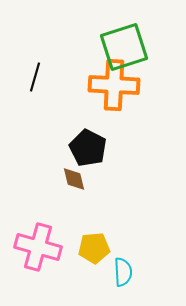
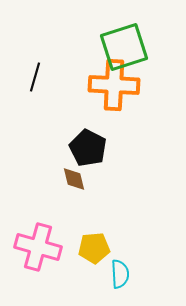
cyan semicircle: moved 3 px left, 2 px down
